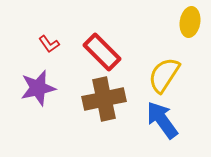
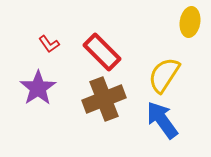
purple star: rotated 21 degrees counterclockwise
brown cross: rotated 9 degrees counterclockwise
